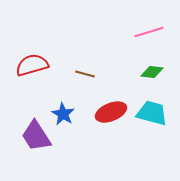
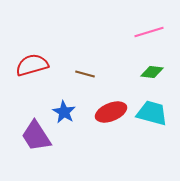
blue star: moved 1 px right, 2 px up
